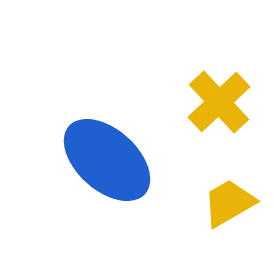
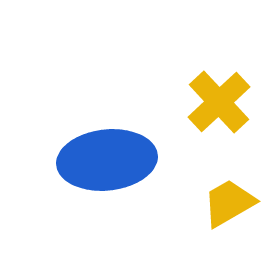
blue ellipse: rotated 48 degrees counterclockwise
